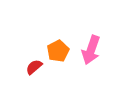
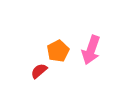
red semicircle: moved 5 px right, 4 px down
